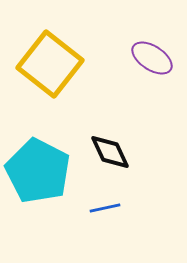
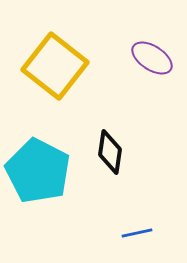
yellow square: moved 5 px right, 2 px down
black diamond: rotated 33 degrees clockwise
blue line: moved 32 px right, 25 px down
